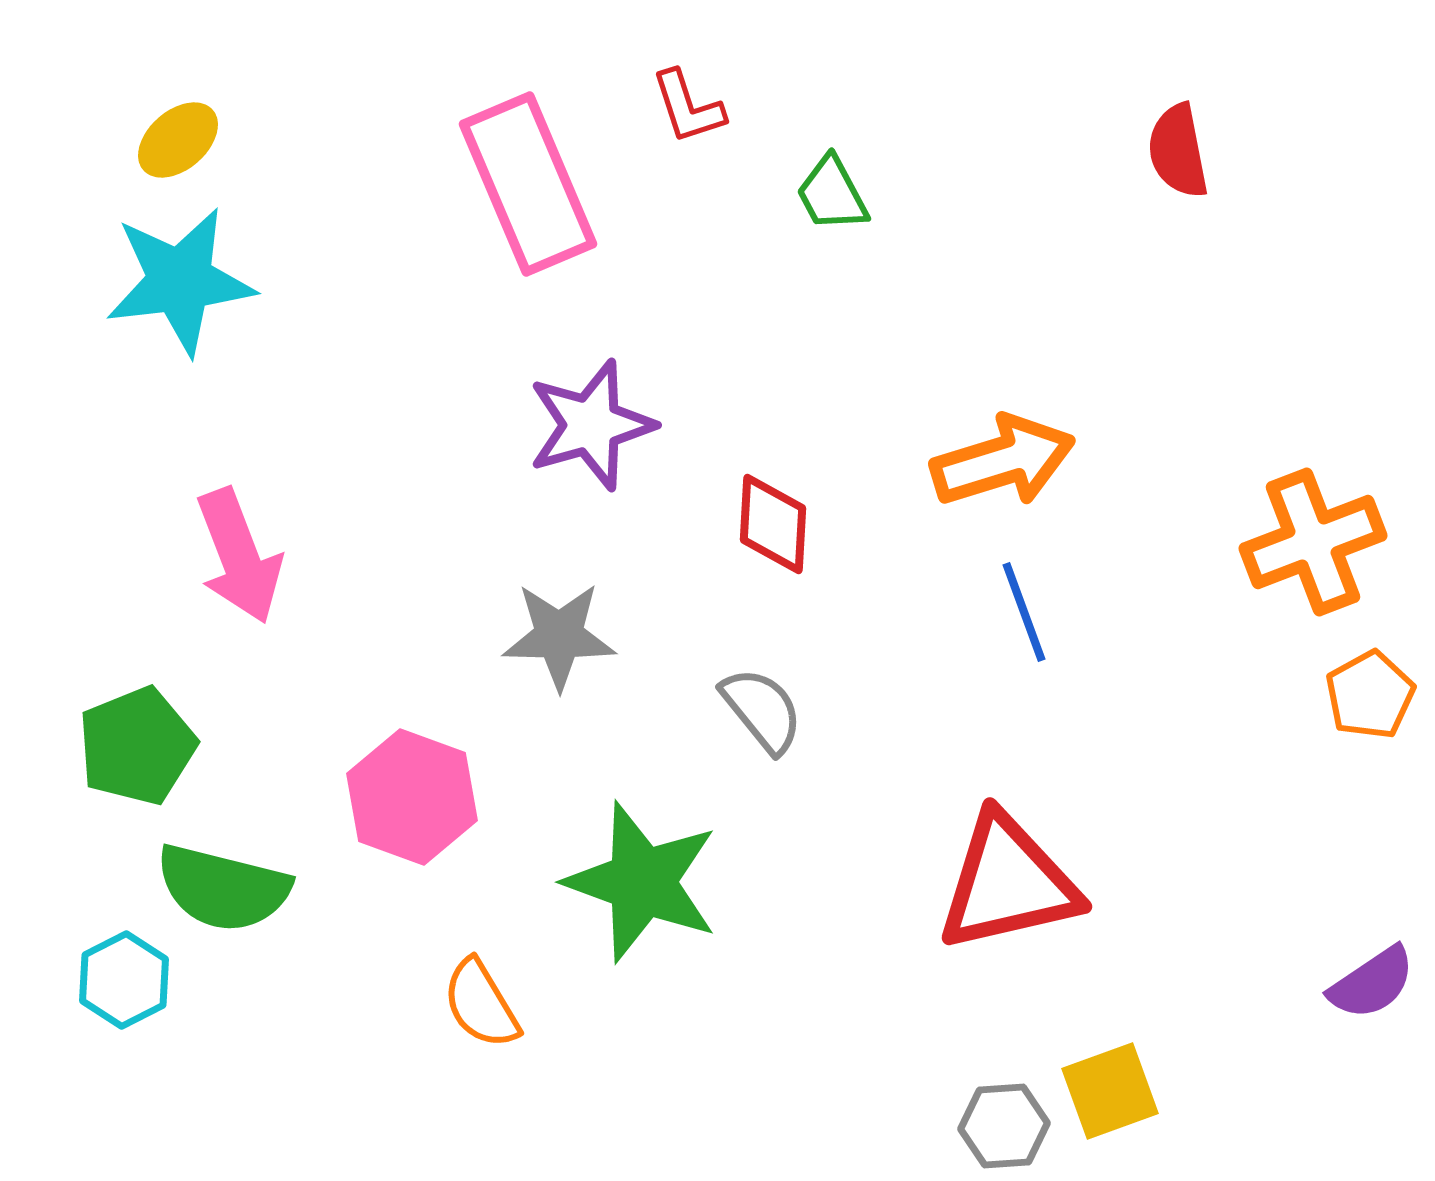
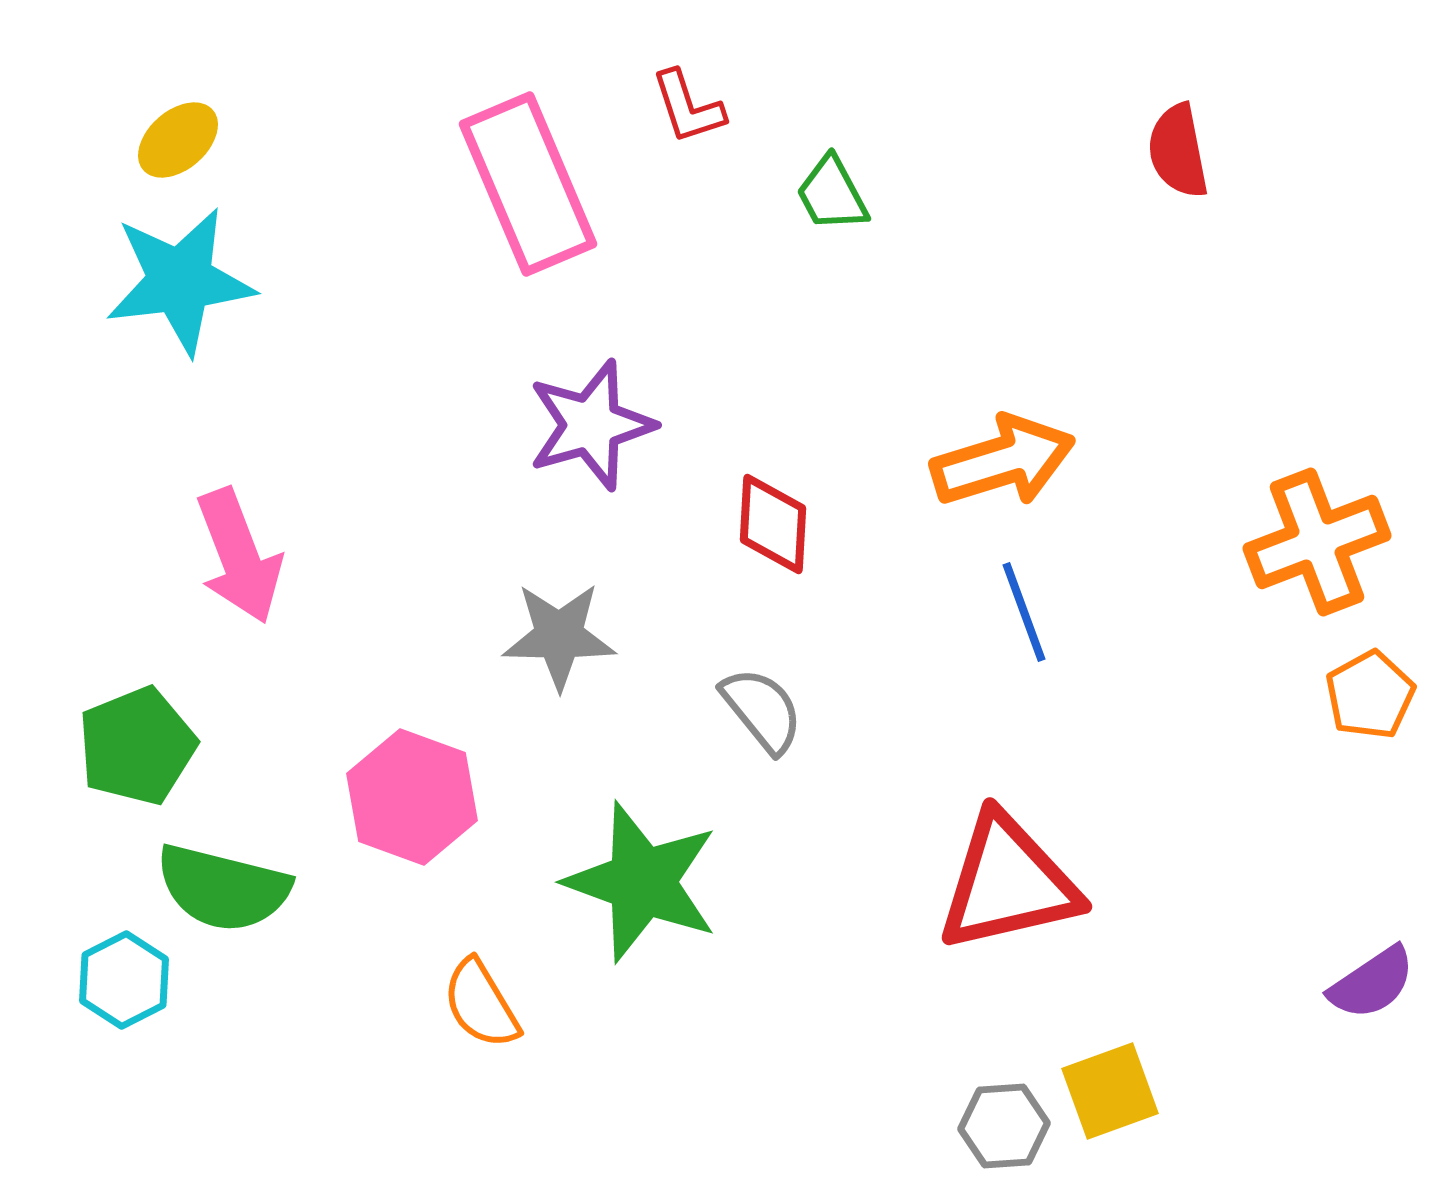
orange cross: moved 4 px right
